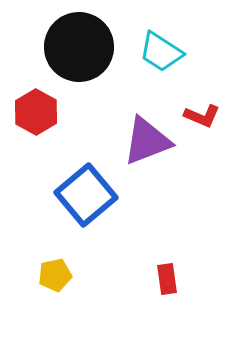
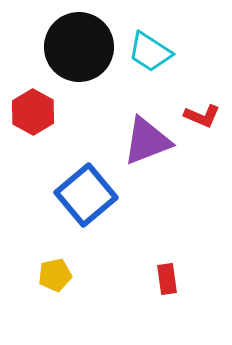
cyan trapezoid: moved 11 px left
red hexagon: moved 3 px left
